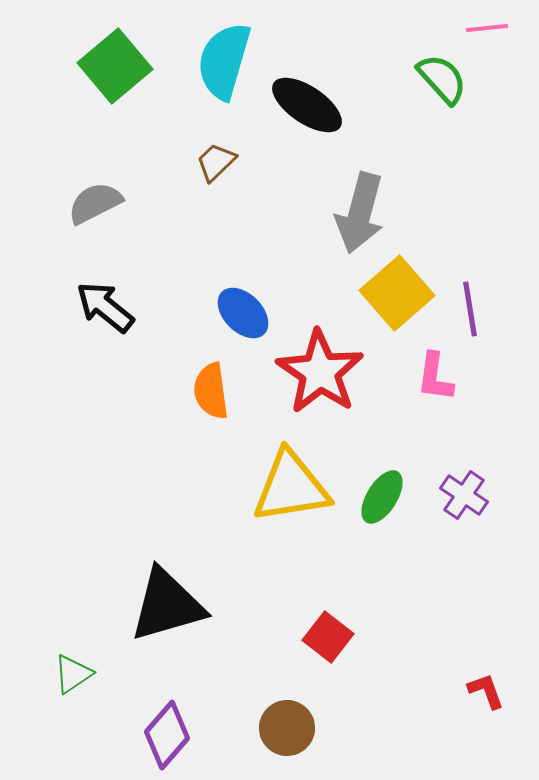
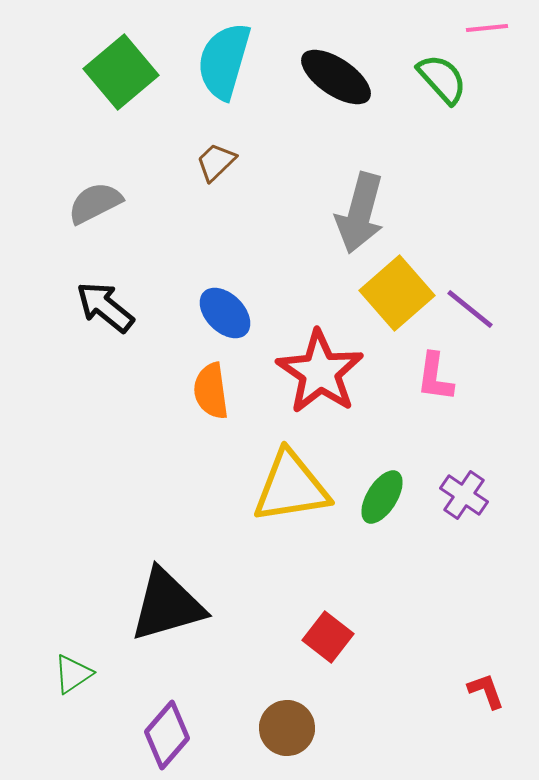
green square: moved 6 px right, 6 px down
black ellipse: moved 29 px right, 28 px up
purple line: rotated 42 degrees counterclockwise
blue ellipse: moved 18 px left
